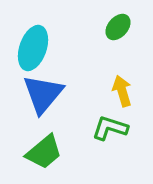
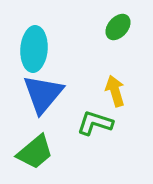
cyan ellipse: moved 1 px right, 1 px down; rotated 15 degrees counterclockwise
yellow arrow: moved 7 px left
green L-shape: moved 15 px left, 5 px up
green trapezoid: moved 9 px left
